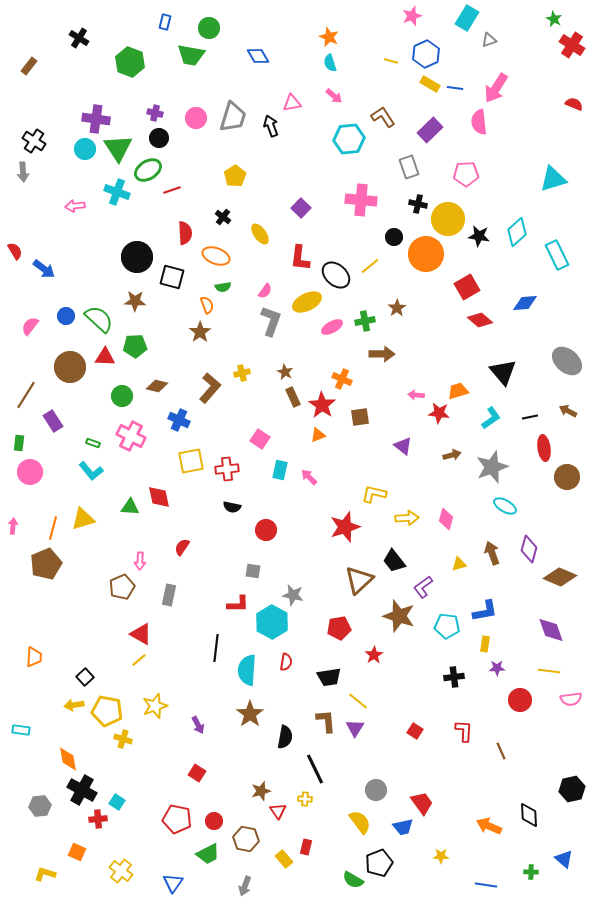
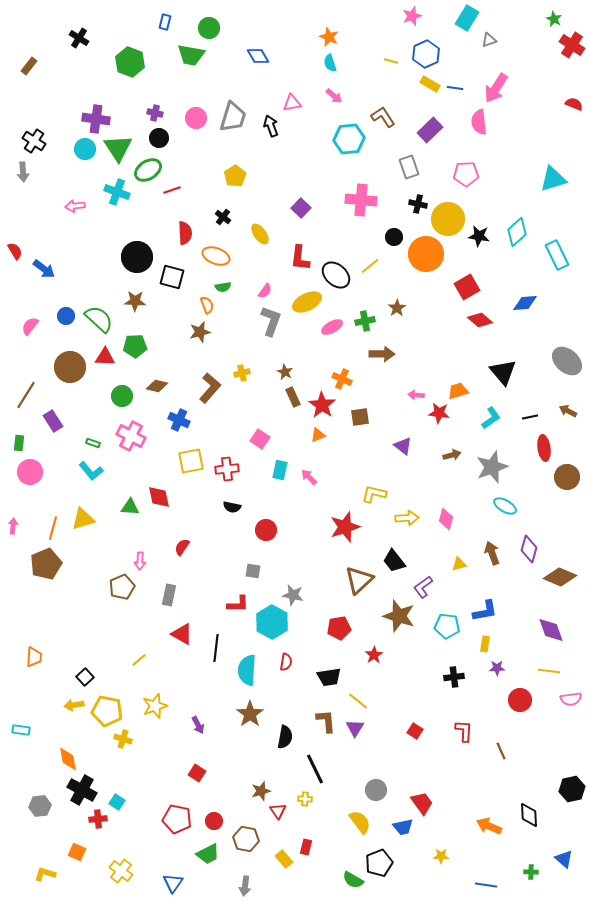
brown star at (200, 332): rotated 20 degrees clockwise
red triangle at (141, 634): moved 41 px right
gray arrow at (245, 886): rotated 12 degrees counterclockwise
